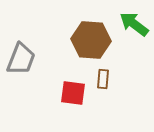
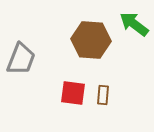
brown rectangle: moved 16 px down
